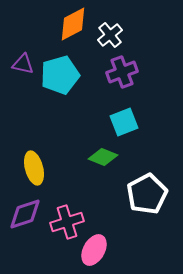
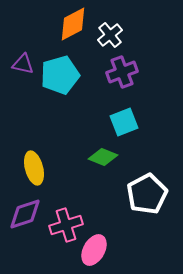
pink cross: moved 1 px left, 3 px down
